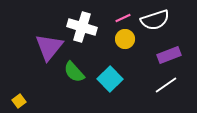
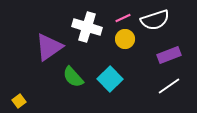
white cross: moved 5 px right
purple triangle: rotated 16 degrees clockwise
green semicircle: moved 1 px left, 5 px down
white line: moved 3 px right, 1 px down
